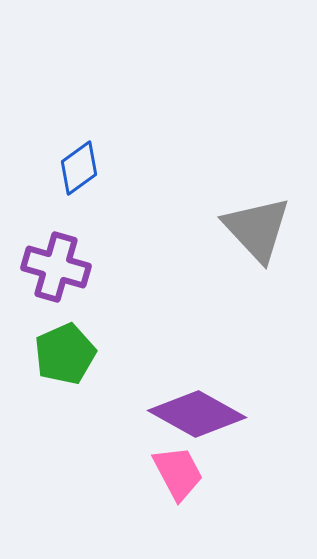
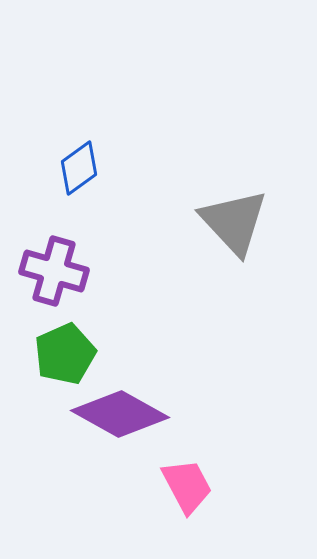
gray triangle: moved 23 px left, 7 px up
purple cross: moved 2 px left, 4 px down
purple diamond: moved 77 px left
pink trapezoid: moved 9 px right, 13 px down
